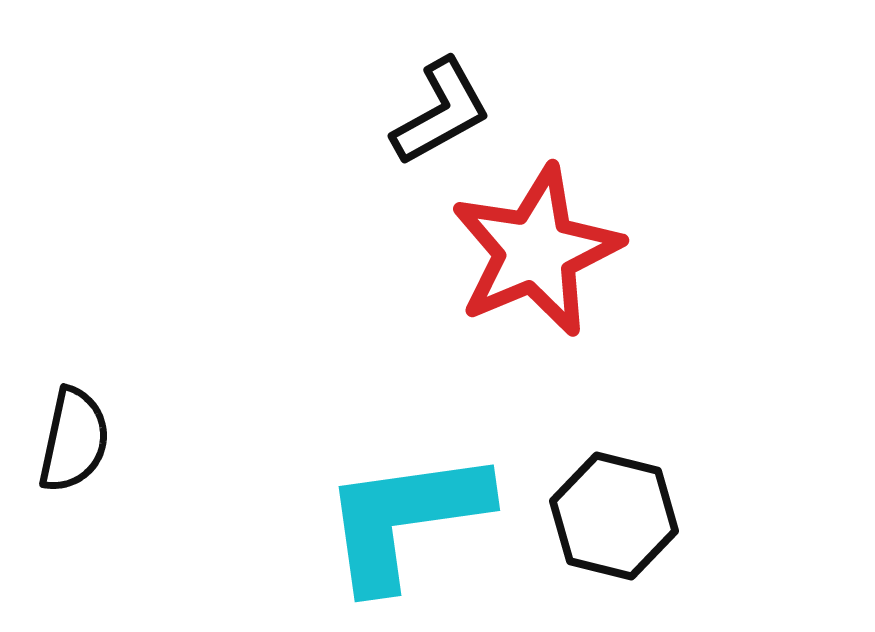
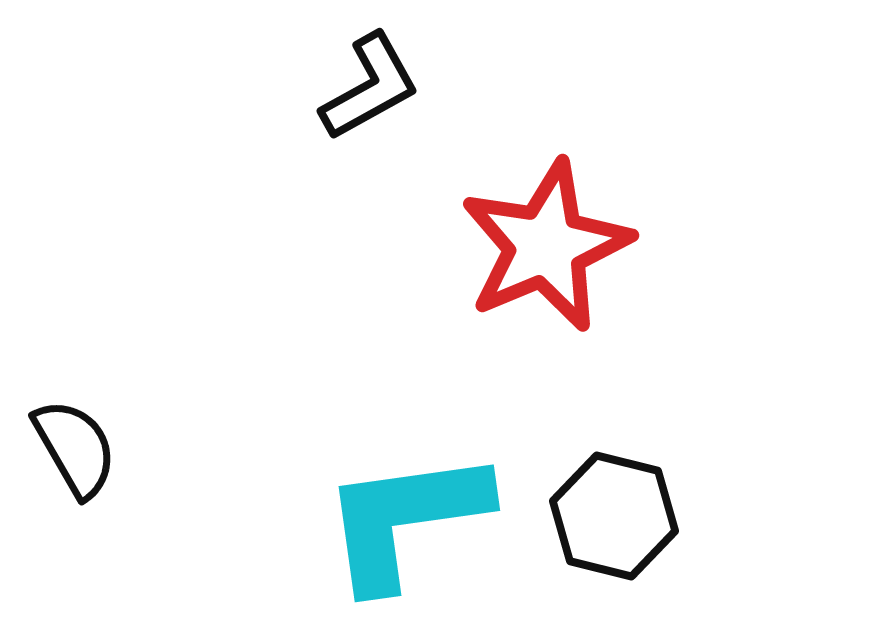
black L-shape: moved 71 px left, 25 px up
red star: moved 10 px right, 5 px up
black semicircle: moved 1 px right, 8 px down; rotated 42 degrees counterclockwise
